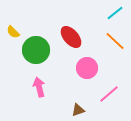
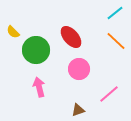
orange line: moved 1 px right
pink circle: moved 8 px left, 1 px down
